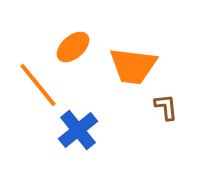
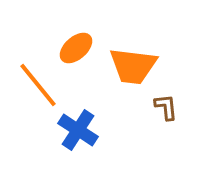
orange ellipse: moved 3 px right, 1 px down
blue cross: rotated 18 degrees counterclockwise
